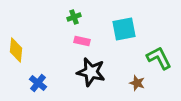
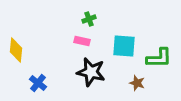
green cross: moved 15 px right, 2 px down
cyan square: moved 17 px down; rotated 15 degrees clockwise
green L-shape: rotated 116 degrees clockwise
